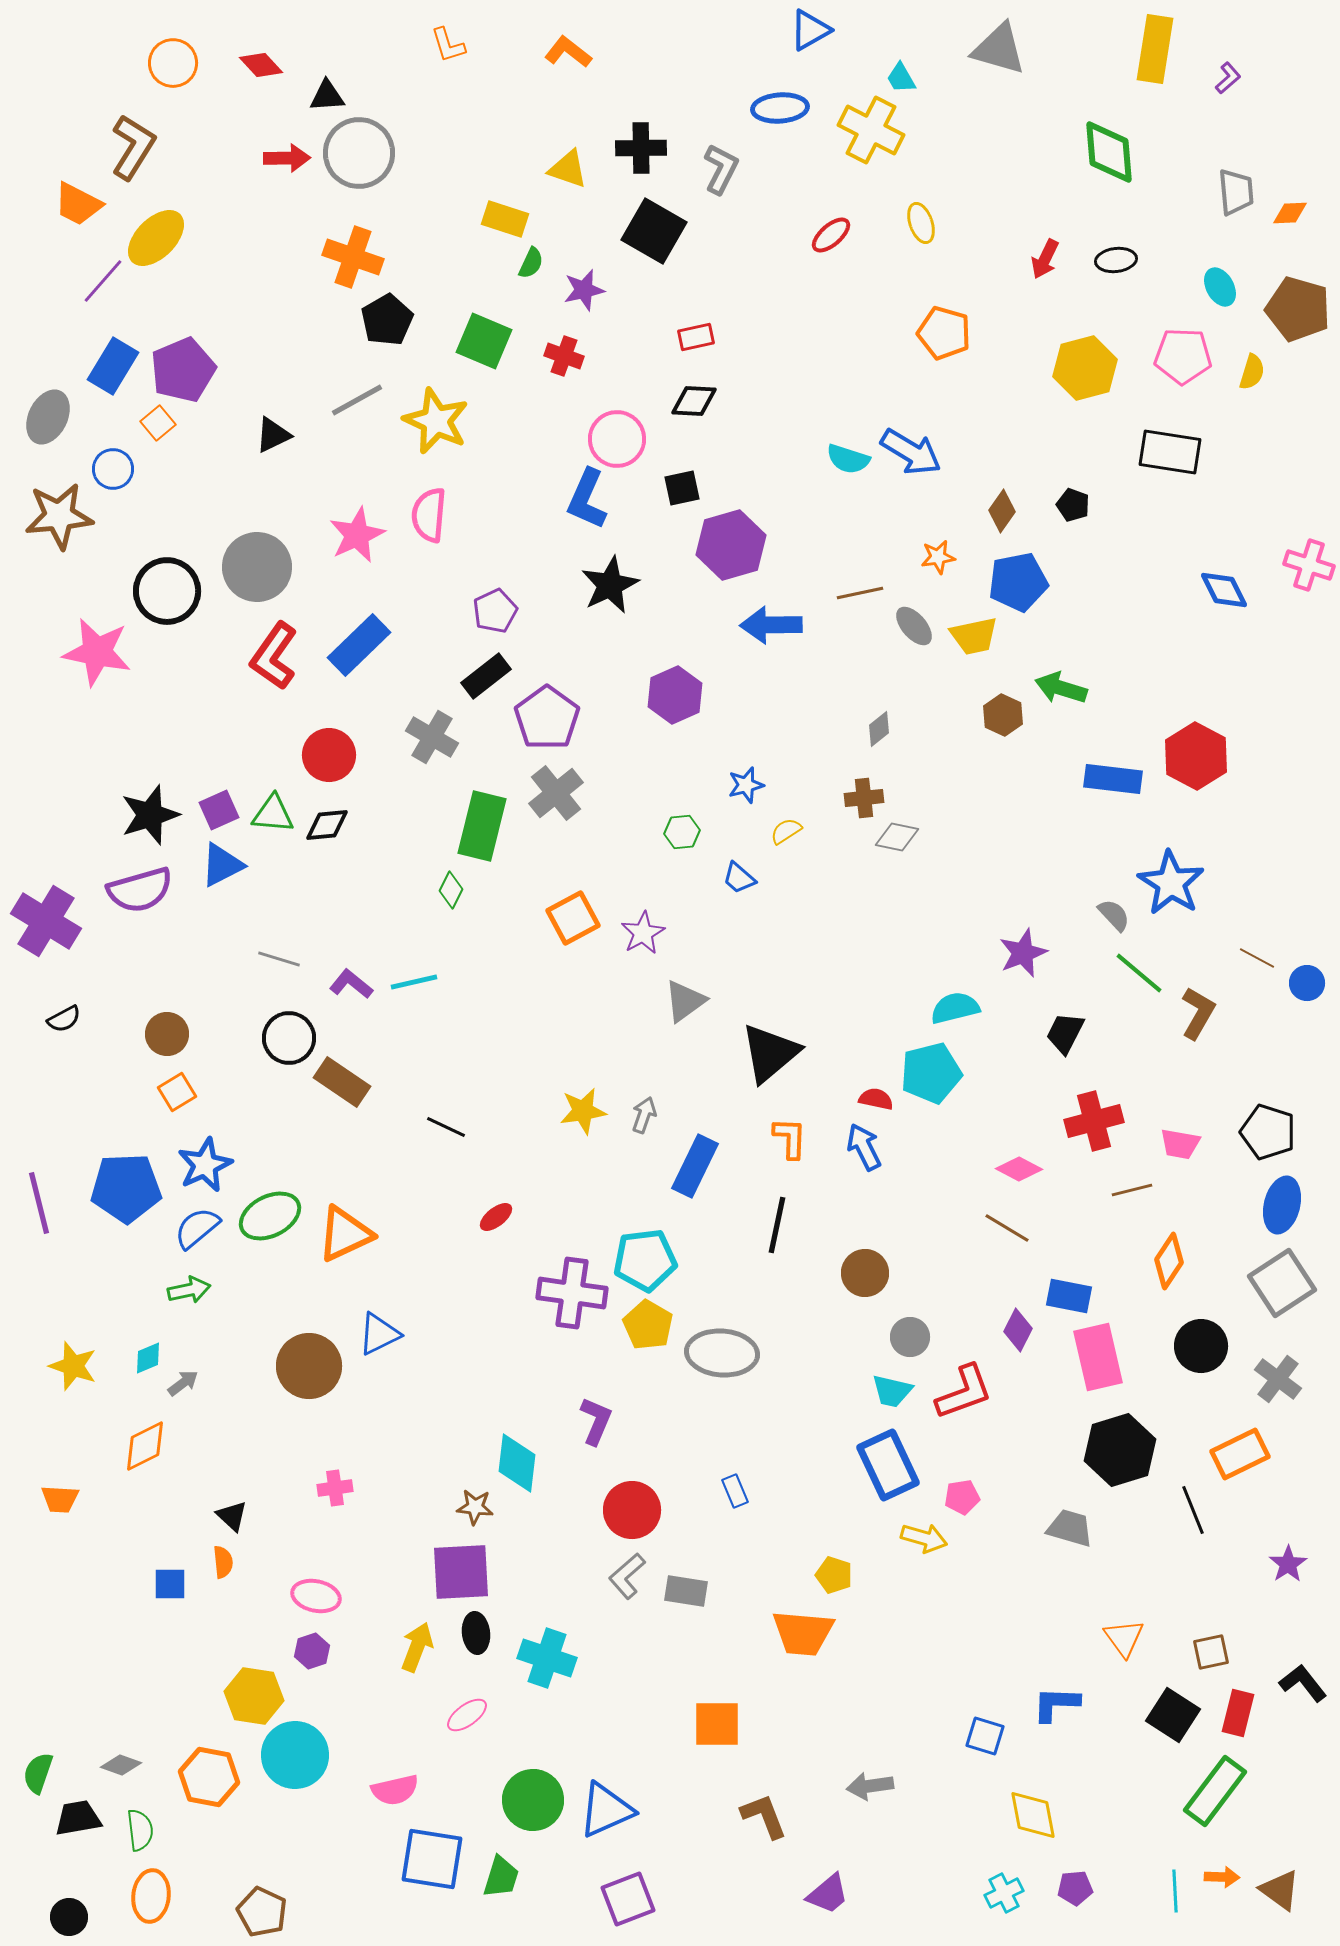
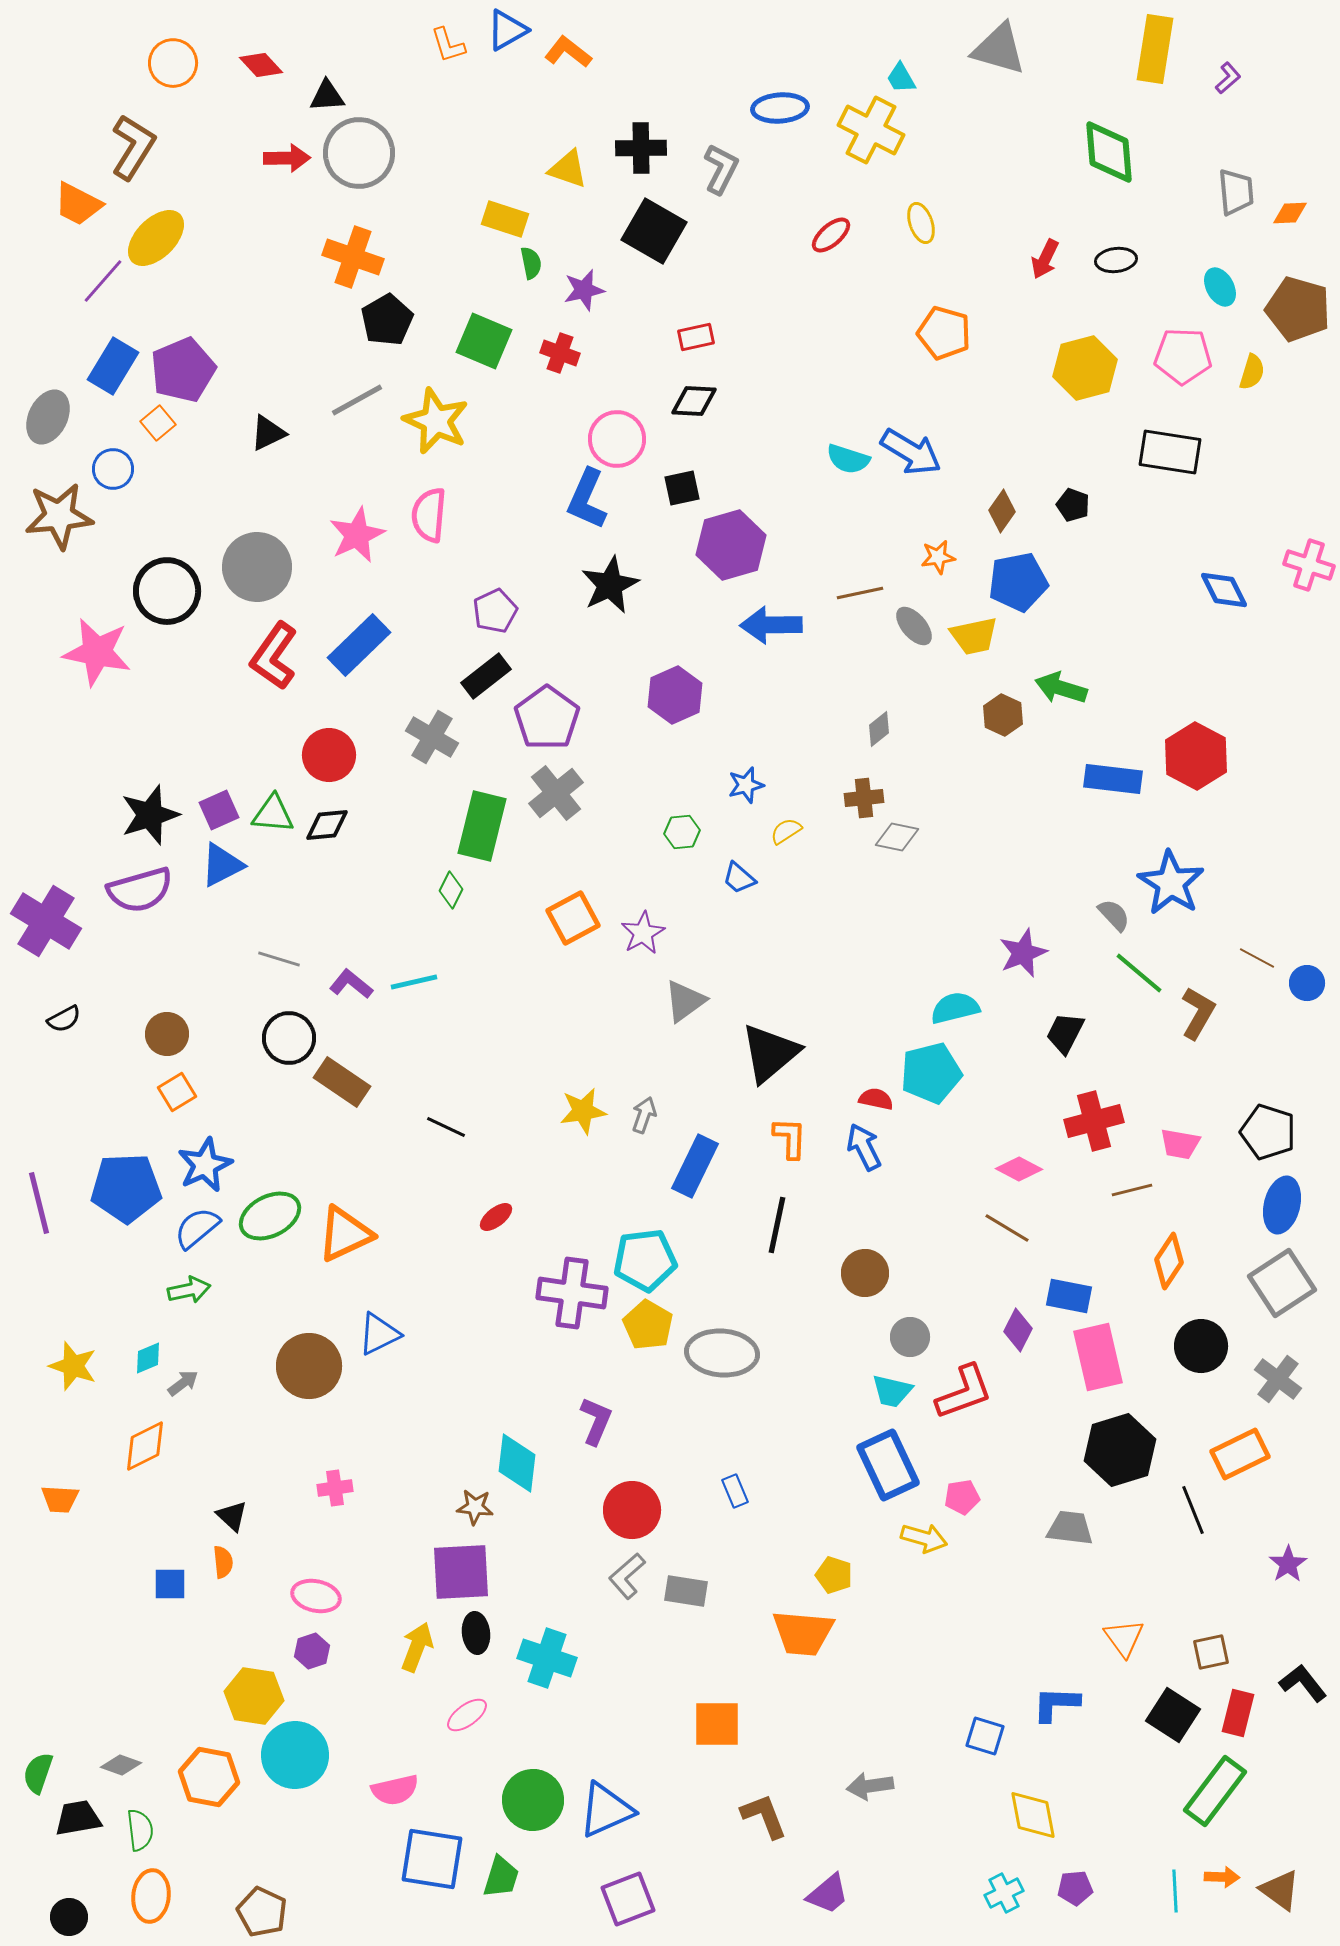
blue triangle at (810, 30): moved 303 px left
green semicircle at (531, 263): rotated 36 degrees counterclockwise
red cross at (564, 356): moved 4 px left, 3 px up
black triangle at (273, 435): moved 5 px left, 2 px up
gray trapezoid at (1070, 1528): rotated 9 degrees counterclockwise
